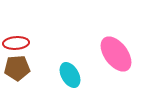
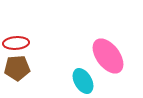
pink ellipse: moved 8 px left, 2 px down
cyan ellipse: moved 13 px right, 6 px down
